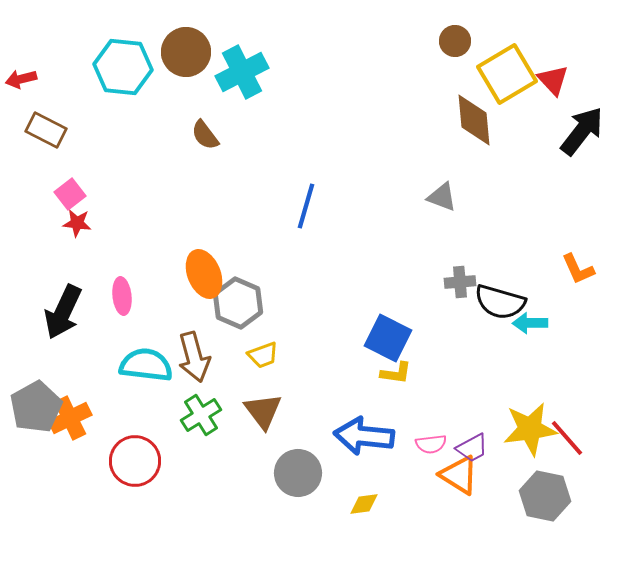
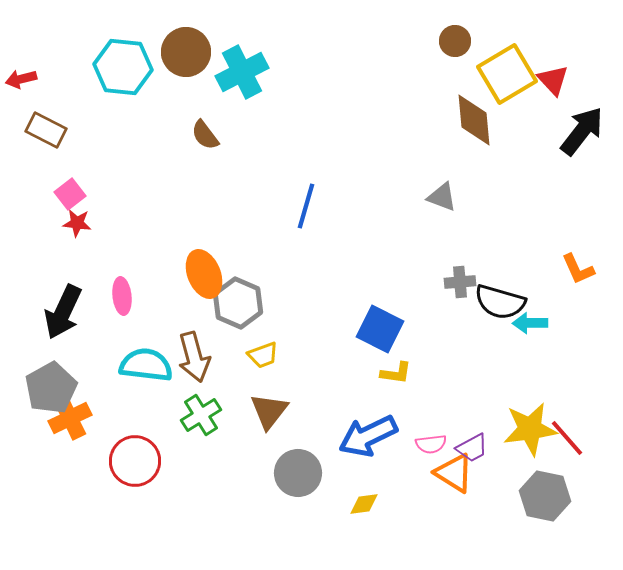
blue square at (388, 338): moved 8 px left, 9 px up
gray pentagon at (36, 407): moved 15 px right, 19 px up
brown triangle at (263, 411): moved 6 px right; rotated 15 degrees clockwise
blue arrow at (364, 436): moved 4 px right; rotated 32 degrees counterclockwise
orange triangle at (459, 475): moved 5 px left, 2 px up
